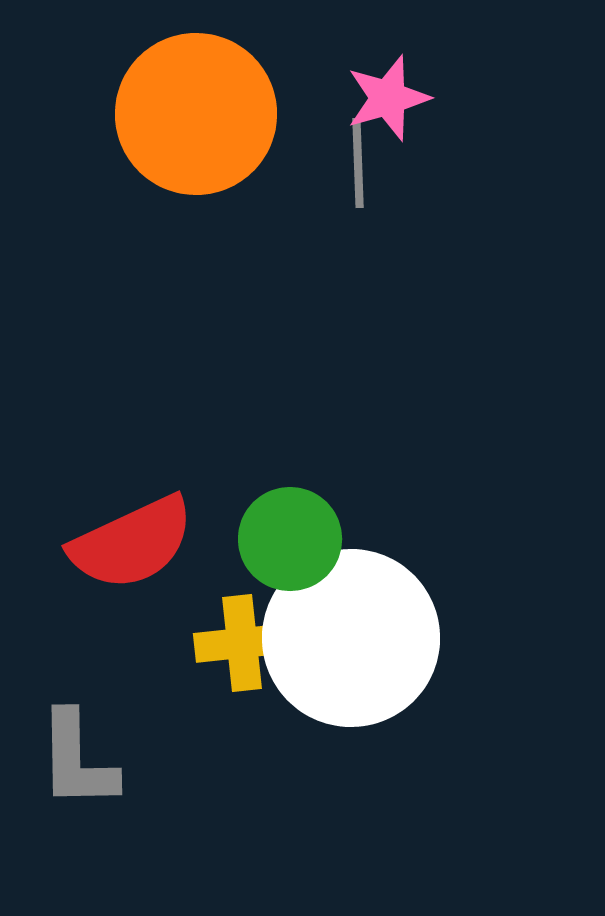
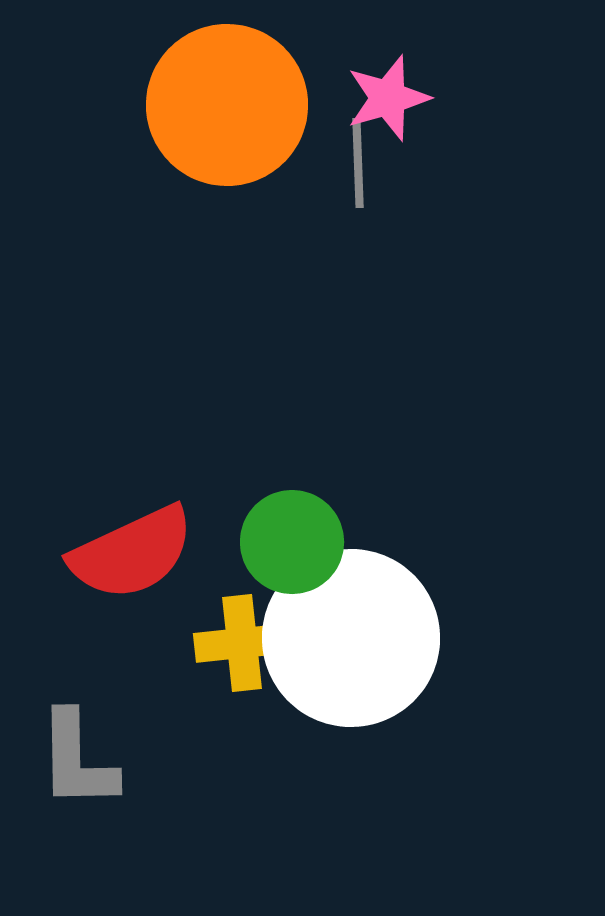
orange circle: moved 31 px right, 9 px up
green circle: moved 2 px right, 3 px down
red semicircle: moved 10 px down
